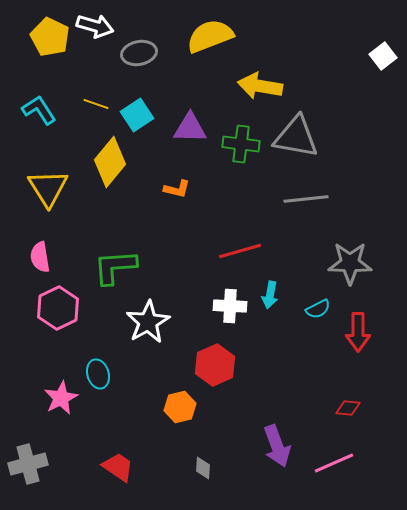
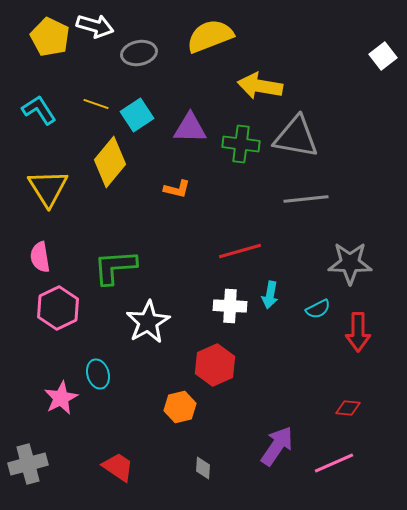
purple arrow: rotated 126 degrees counterclockwise
